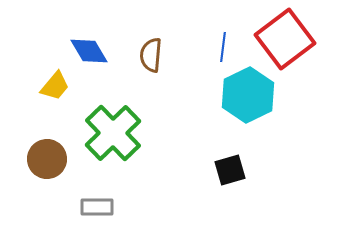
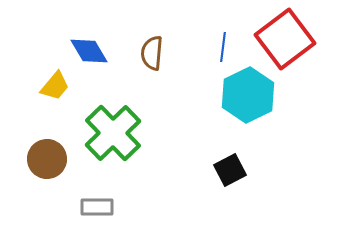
brown semicircle: moved 1 px right, 2 px up
black square: rotated 12 degrees counterclockwise
